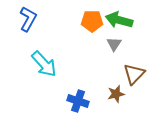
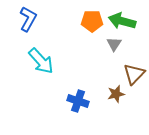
green arrow: moved 3 px right, 1 px down
cyan arrow: moved 3 px left, 3 px up
